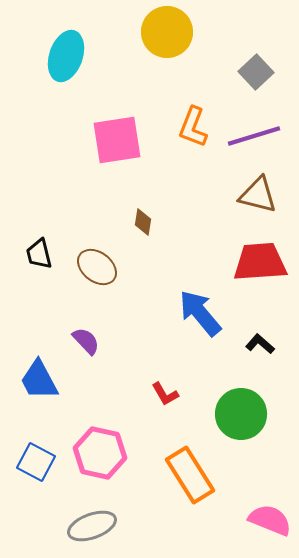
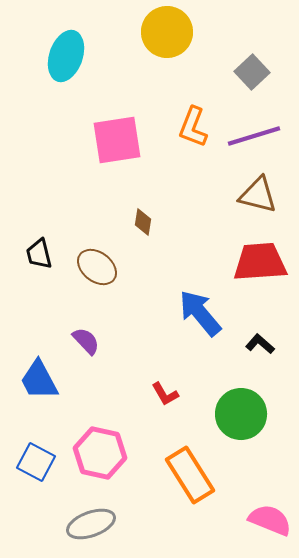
gray square: moved 4 px left
gray ellipse: moved 1 px left, 2 px up
